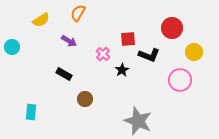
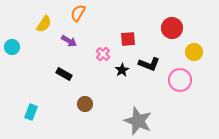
yellow semicircle: moved 3 px right, 4 px down; rotated 24 degrees counterclockwise
black L-shape: moved 9 px down
brown circle: moved 5 px down
cyan rectangle: rotated 14 degrees clockwise
